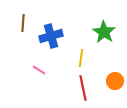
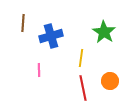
pink line: rotated 56 degrees clockwise
orange circle: moved 5 px left
